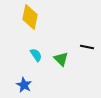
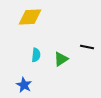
yellow diamond: rotated 75 degrees clockwise
cyan semicircle: rotated 40 degrees clockwise
green triangle: rotated 42 degrees clockwise
